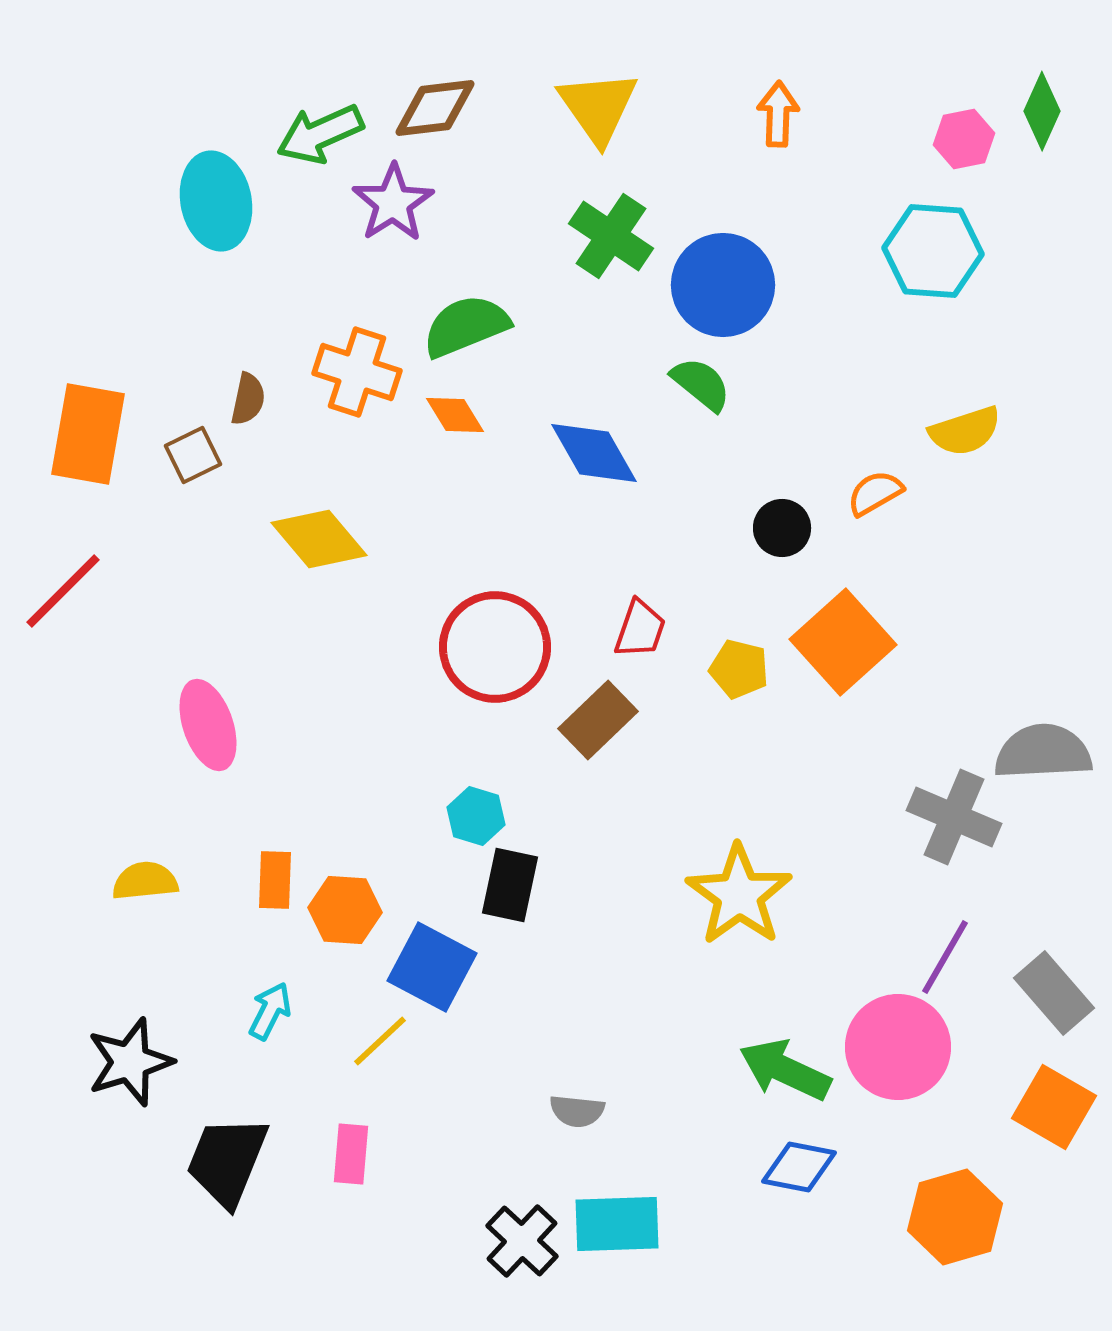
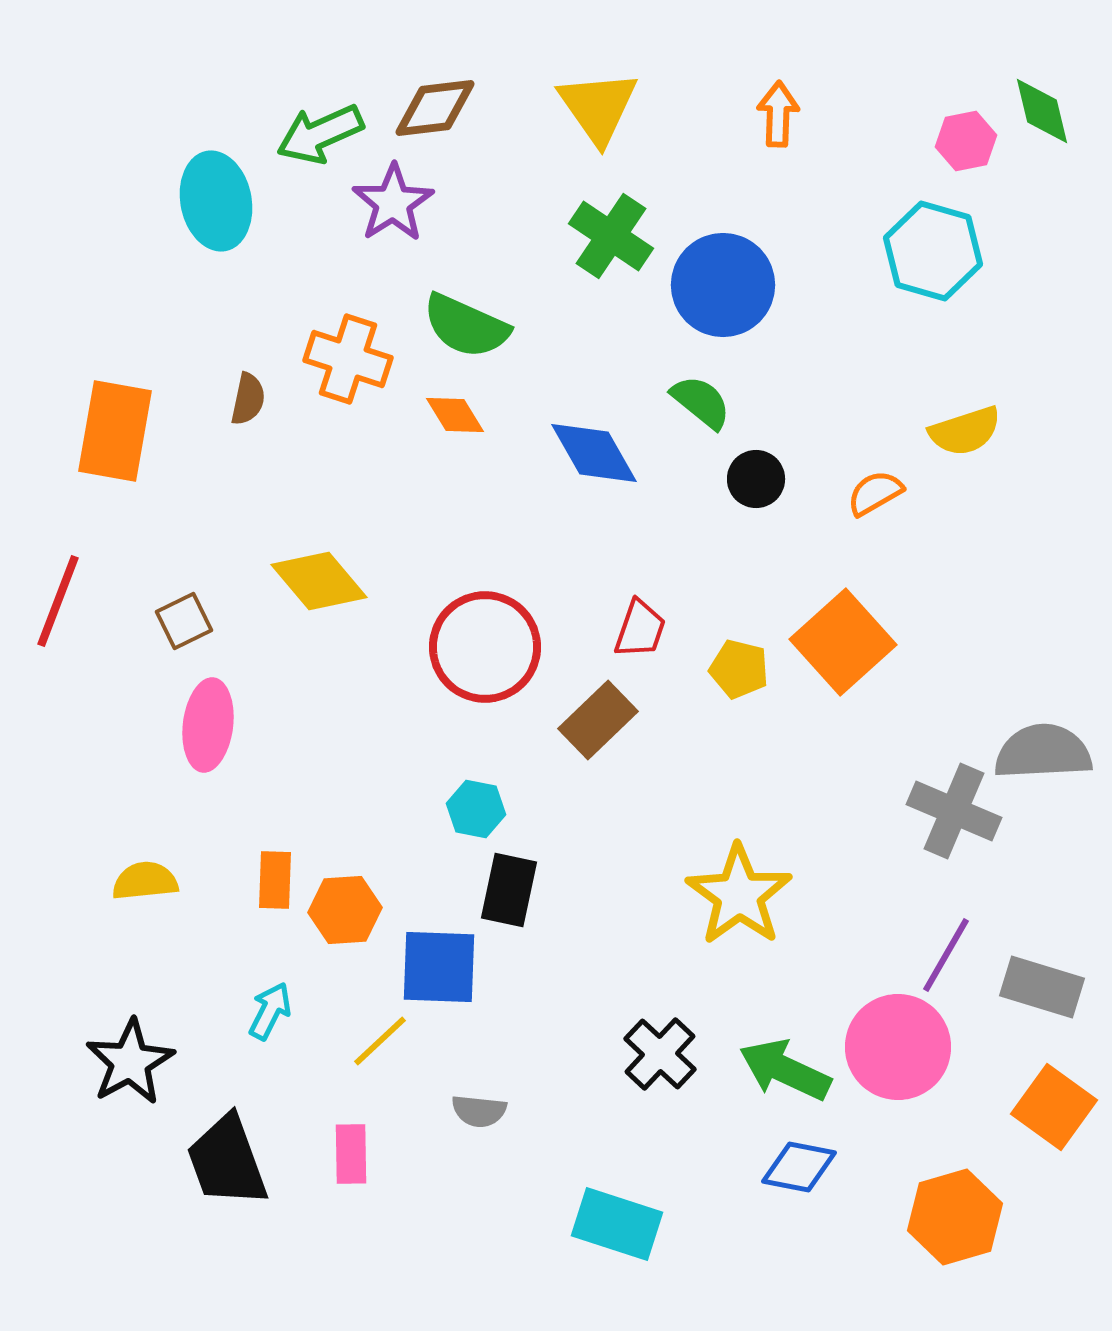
green diamond at (1042, 111): rotated 38 degrees counterclockwise
pink hexagon at (964, 139): moved 2 px right, 2 px down
cyan hexagon at (933, 251): rotated 12 degrees clockwise
green semicircle at (466, 326): rotated 134 degrees counterclockwise
orange cross at (357, 372): moved 9 px left, 13 px up
green semicircle at (701, 384): moved 18 px down
orange rectangle at (88, 434): moved 27 px right, 3 px up
brown square at (193, 455): moved 9 px left, 166 px down
black circle at (782, 528): moved 26 px left, 49 px up
yellow diamond at (319, 539): moved 42 px down
red line at (63, 591): moved 5 px left, 10 px down; rotated 24 degrees counterclockwise
red circle at (495, 647): moved 10 px left
pink ellipse at (208, 725): rotated 26 degrees clockwise
cyan hexagon at (476, 816): moved 7 px up; rotated 6 degrees counterclockwise
gray cross at (954, 817): moved 6 px up
black rectangle at (510, 885): moved 1 px left, 5 px down
orange hexagon at (345, 910): rotated 8 degrees counterclockwise
purple line at (945, 957): moved 1 px right, 2 px up
blue square at (432, 967): moved 7 px right; rotated 26 degrees counterclockwise
gray rectangle at (1054, 993): moved 12 px left, 6 px up; rotated 32 degrees counterclockwise
black star at (130, 1062): rotated 12 degrees counterclockwise
orange square at (1054, 1107): rotated 6 degrees clockwise
gray semicircle at (577, 1111): moved 98 px left
pink rectangle at (351, 1154): rotated 6 degrees counterclockwise
black trapezoid at (227, 1161): rotated 42 degrees counterclockwise
cyan rectangle at (617, 1224): rotated 20 degrees clockwise
black cross at (522, 1241): moved 138 px right, 187 px up
